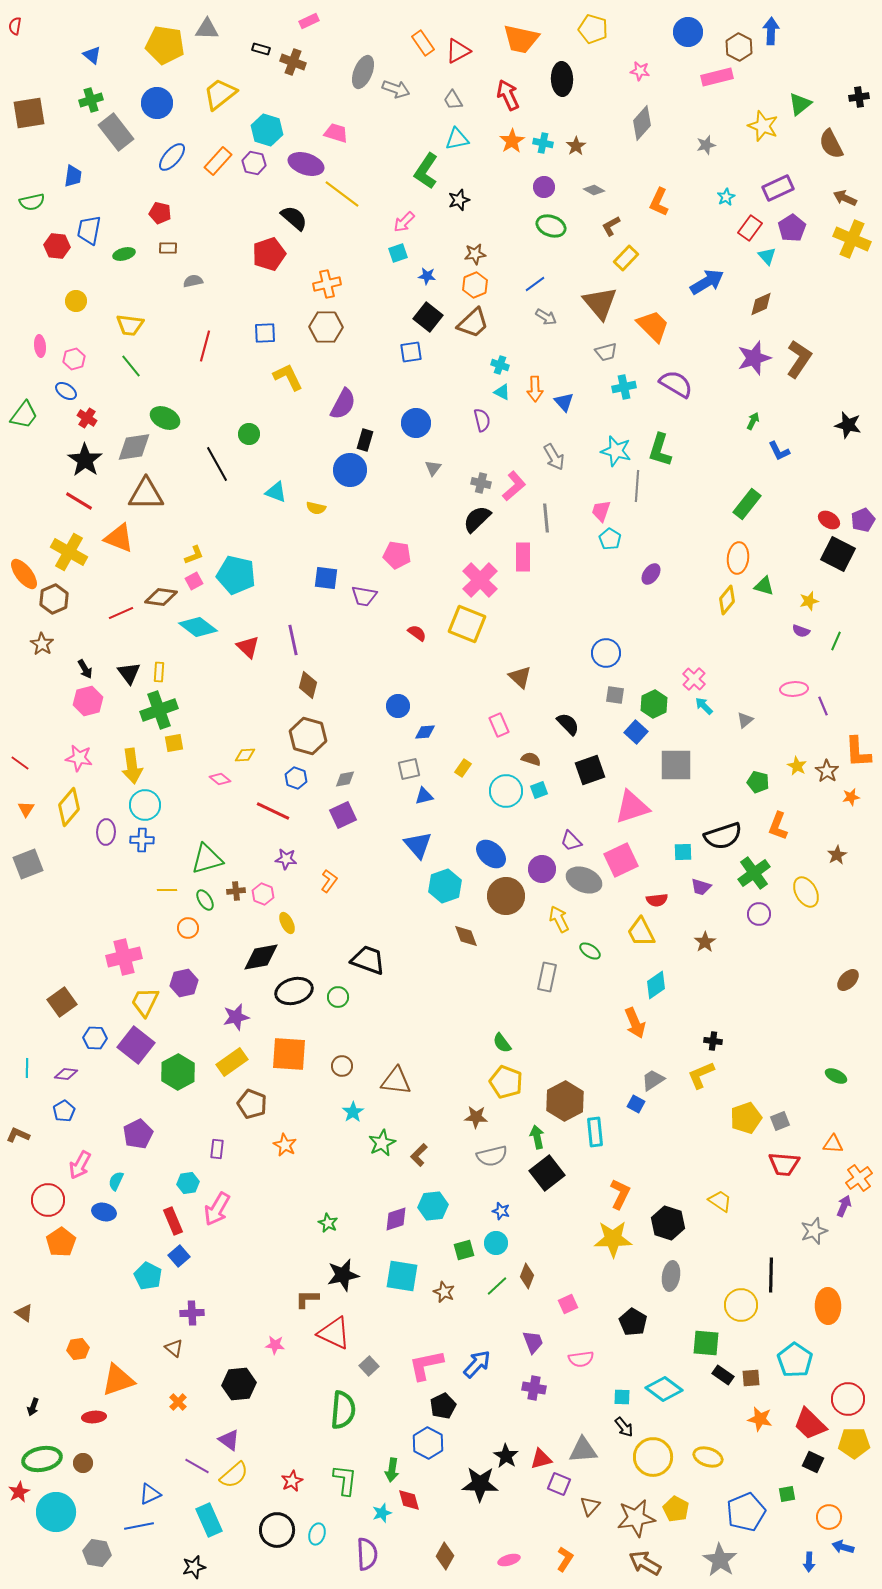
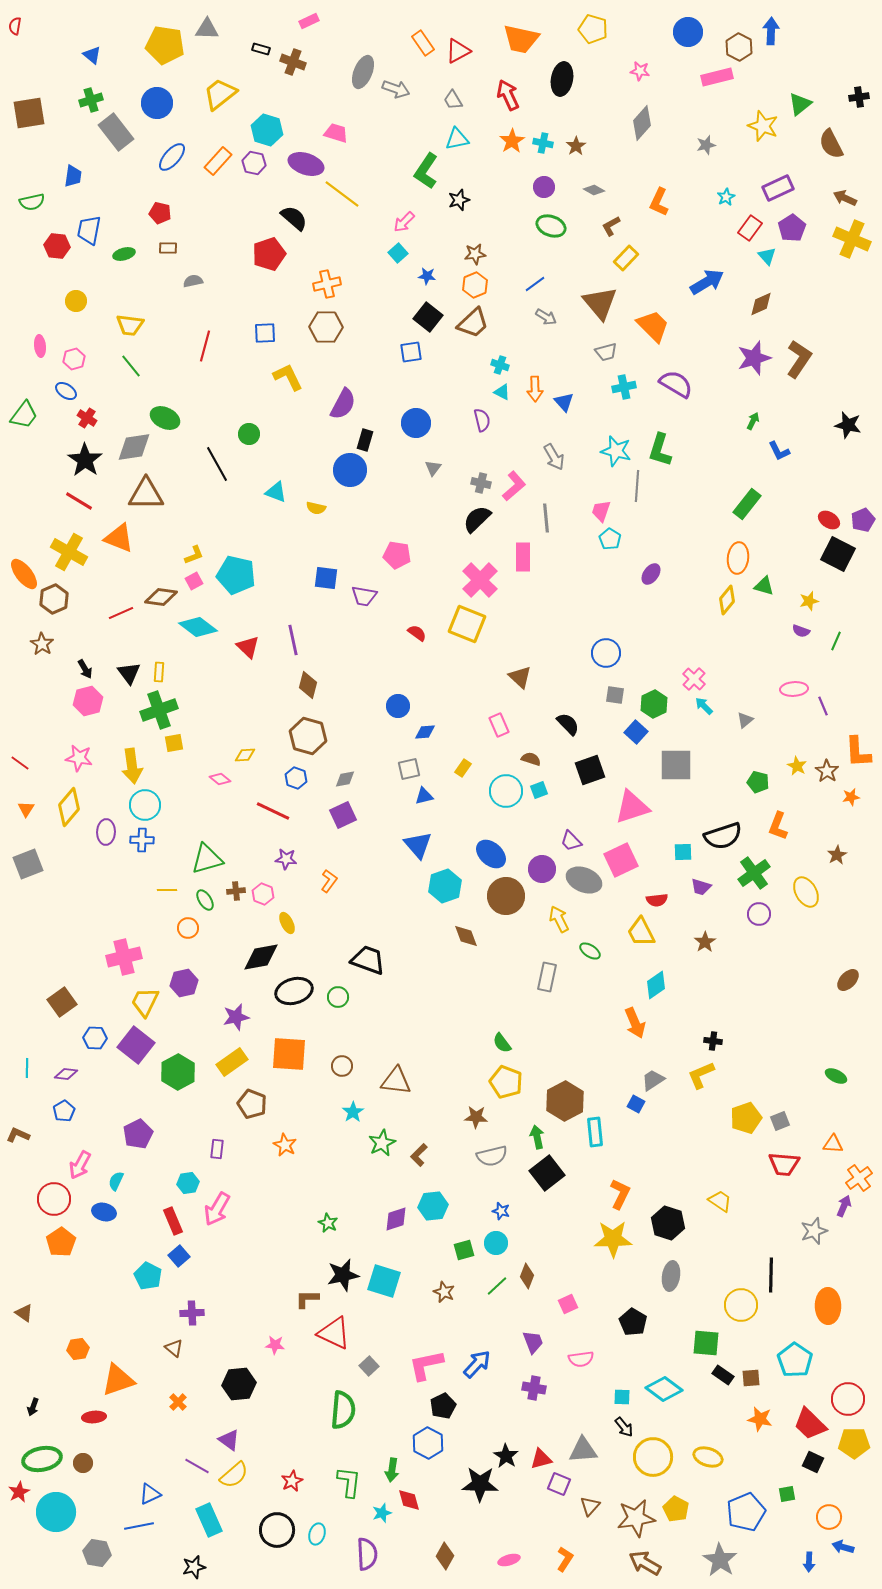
black ellipse at (562, 79): rotated 12 degrees clockwise
cyan square at (398, 253): rotated 24 degrees counterclockwise
red circle at (48, 1200): moved 6 px right, 1 px up
cyan square at (402, 1276): moved 18 px left, 5 px down; rotated 8 degrees clockwise
green L-shape at (345, 1480): moved 4 px right, 2 px down
